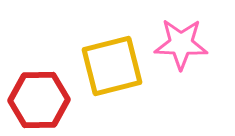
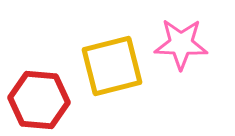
red hexagon: rotated 6 degrees clockwise
